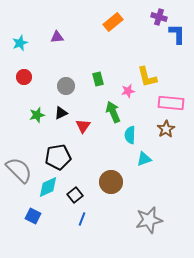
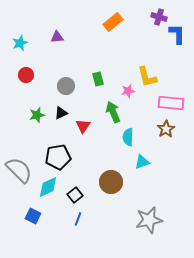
red circle: moved 2 px right, 2 px up
cyan semicircle: moved 2 px left, 2 px down
cyan triangle: moved 2 px left, 3 px down
blue line: moved 4 px left
